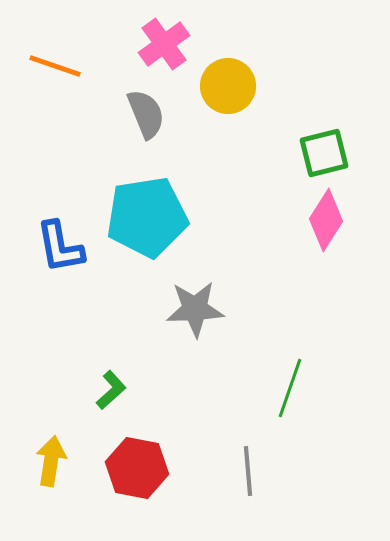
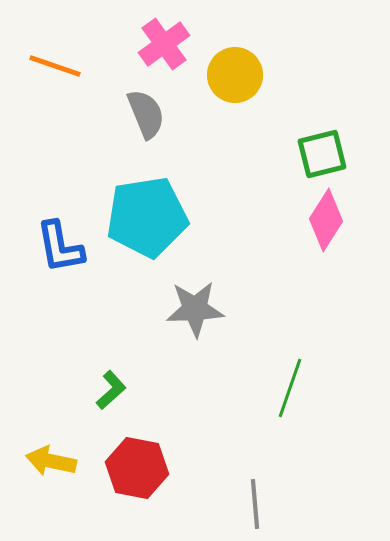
yellow circle: moved 7 px right, 11 px up
green square: moved 2 px left, 1 px down
yellow arrow: rotated 87 degrees counterclockwise
gray line: moved 7 px right, 33 px down
